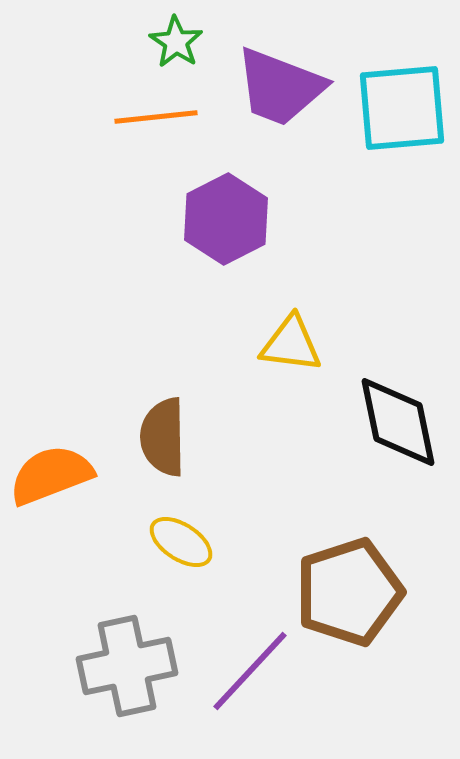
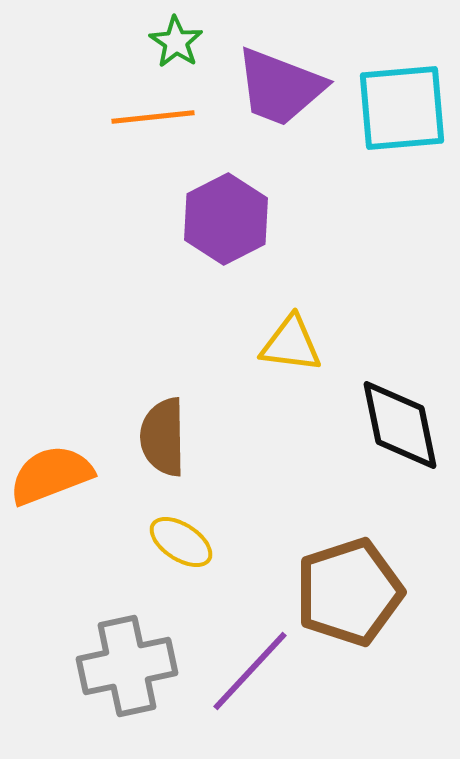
orange line: moved 3 px left
black diamond: moved 2 px right, 3 px down
